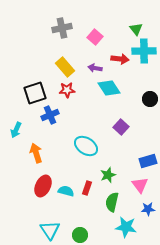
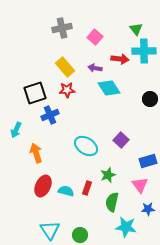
purple square: moved 13 px down
